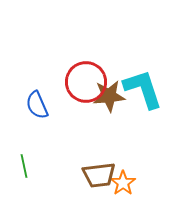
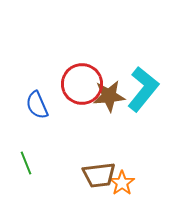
red circle: moved 4 px left, 2 px down
cyan L-shape: rotated 57 degrees clockwise
green line: moved 2 px right, 3 px up; rotated 10 degrees counterclockwise
orange star: moved 1 px left
